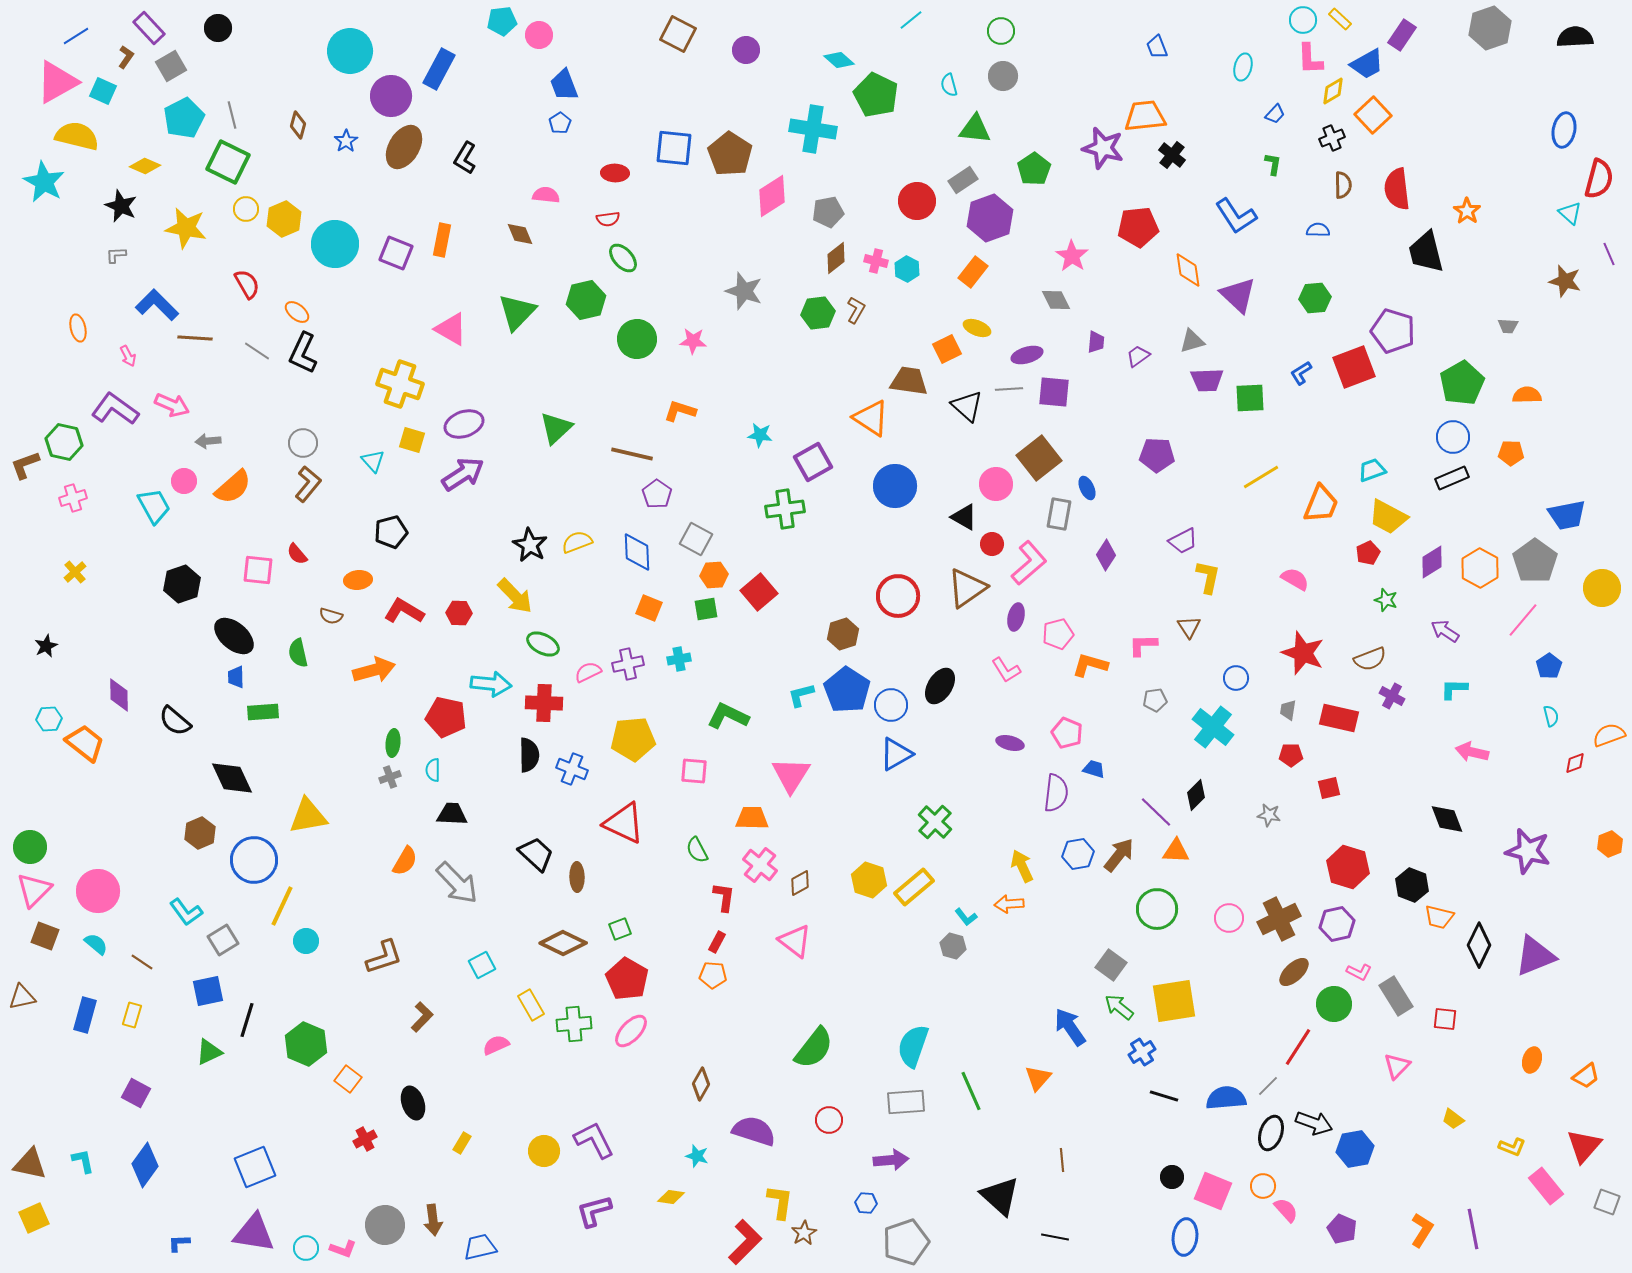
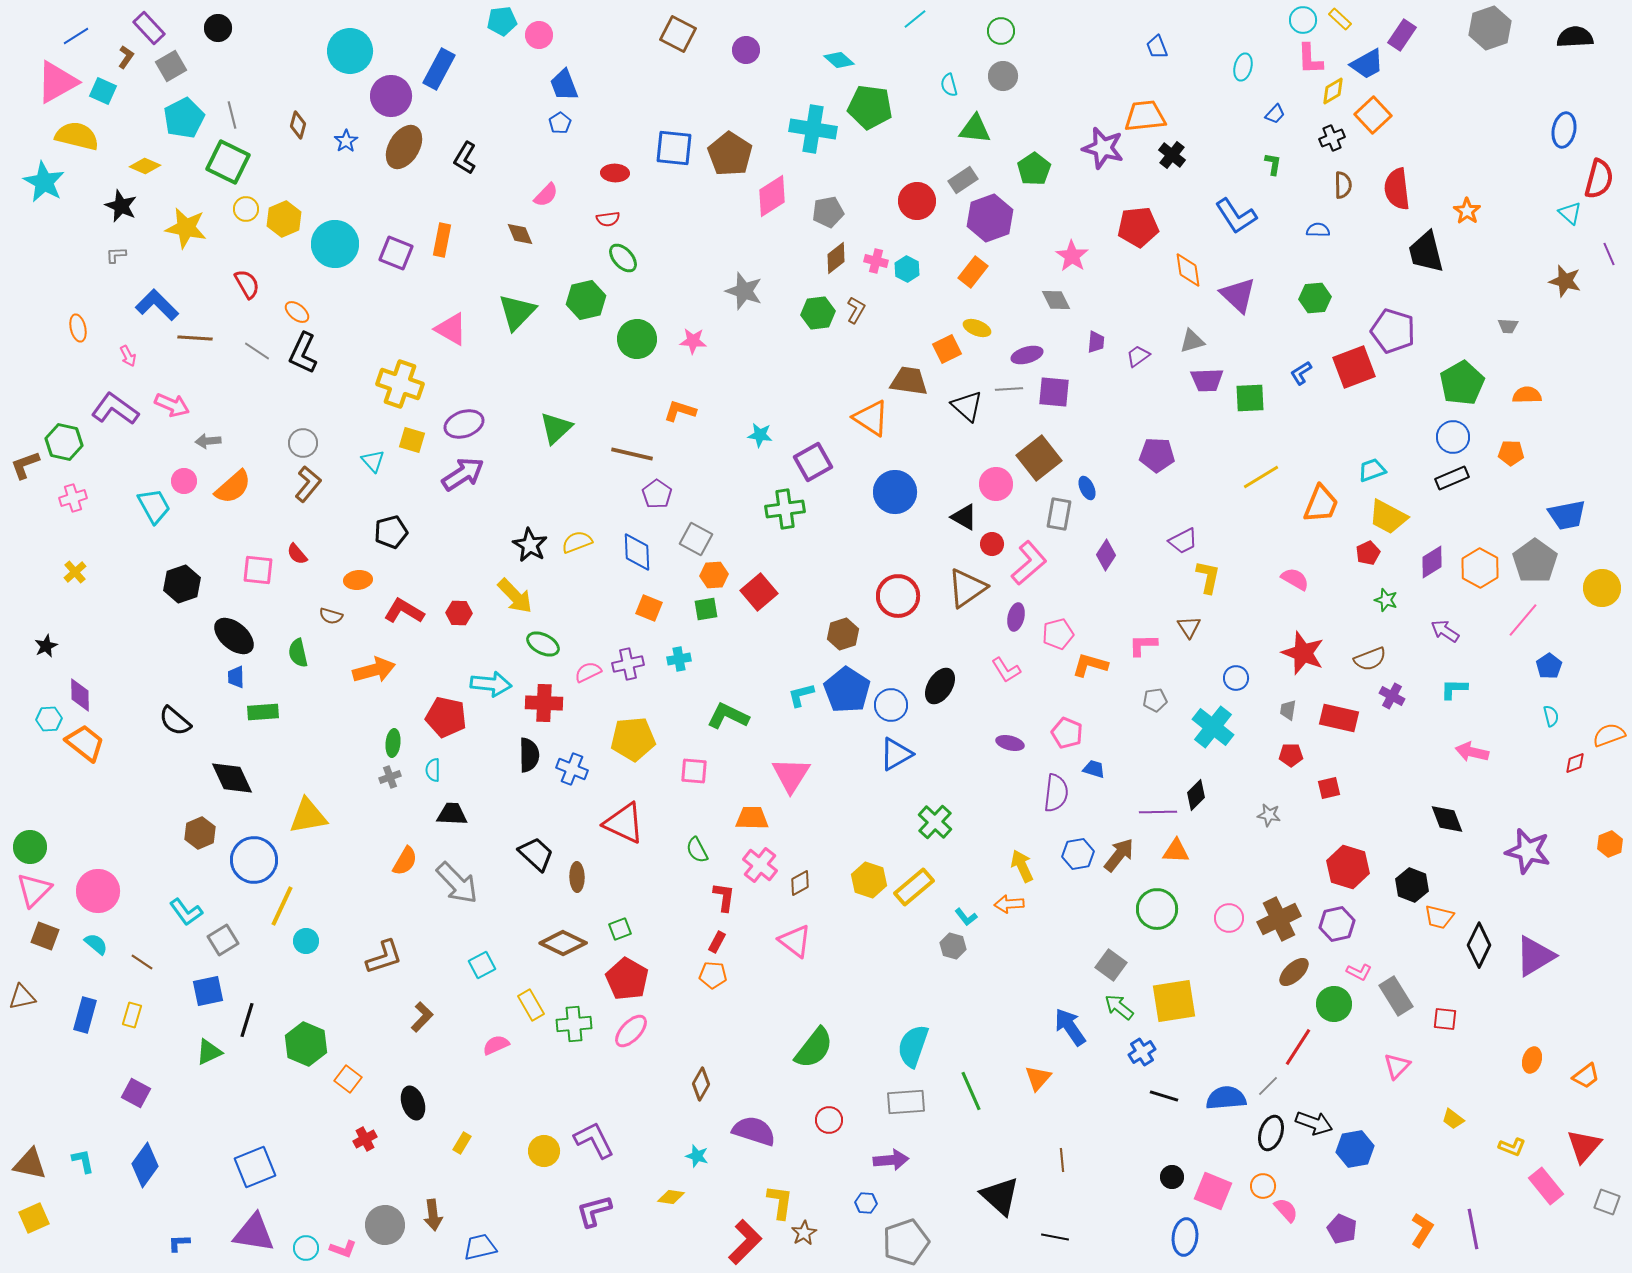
cyan line at (911, 20): moved 4 px right, 1 px up
green pentagon at (876, 95): moved 6 px left, 12 px down; rotated 18 degrees counterclockwise
pink semicircle at (546, 195): rotated 128 degrees clockwise
blue circle at (895, 486): moved 6 px down
purple diamond at (119, 695): moved 39 px left
purple line at (1156, 812): moved 2 px right; rotated 45 degrees counterclockwise
purple triangle at (1535, 956): rotated 9 degrees counterclockwise
brown arrow at (433, 1220): moved 5 px up
